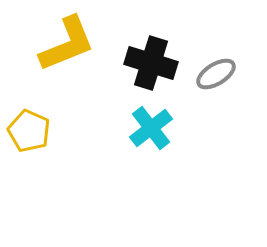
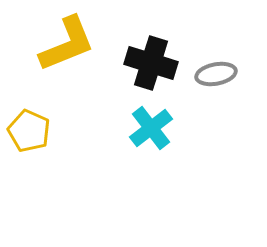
gray ellipse: rotated 21 degrees clockwise
